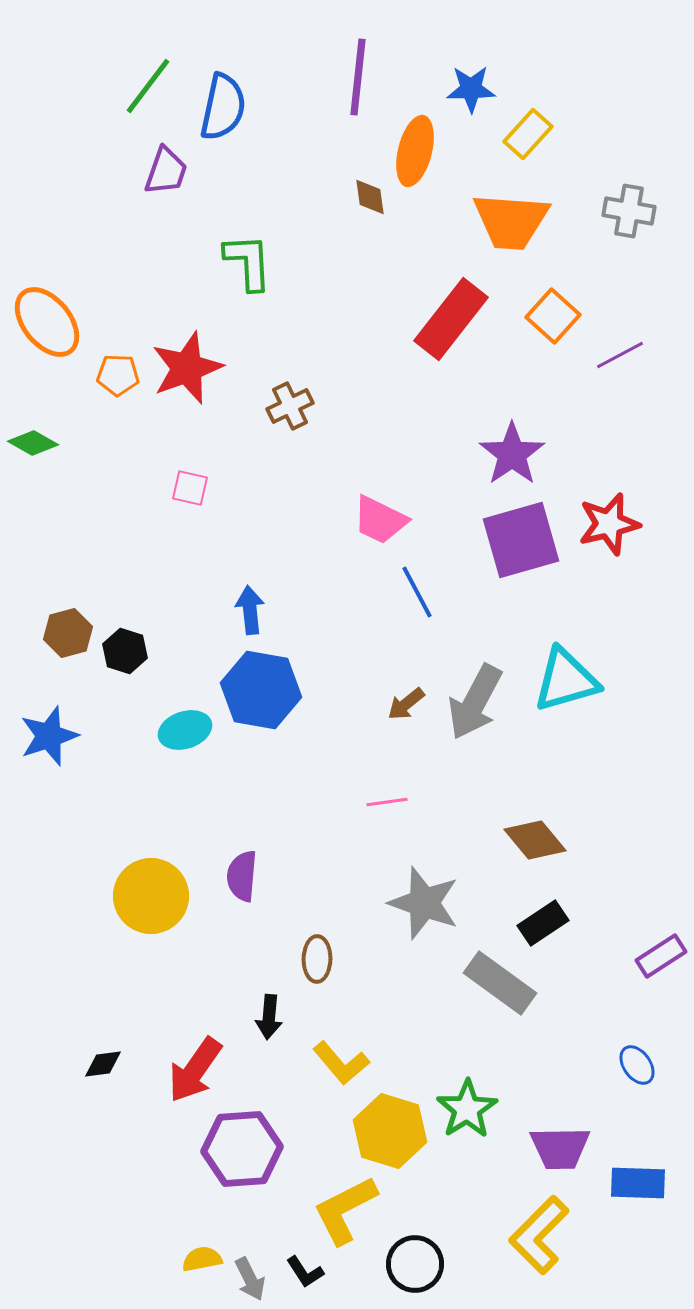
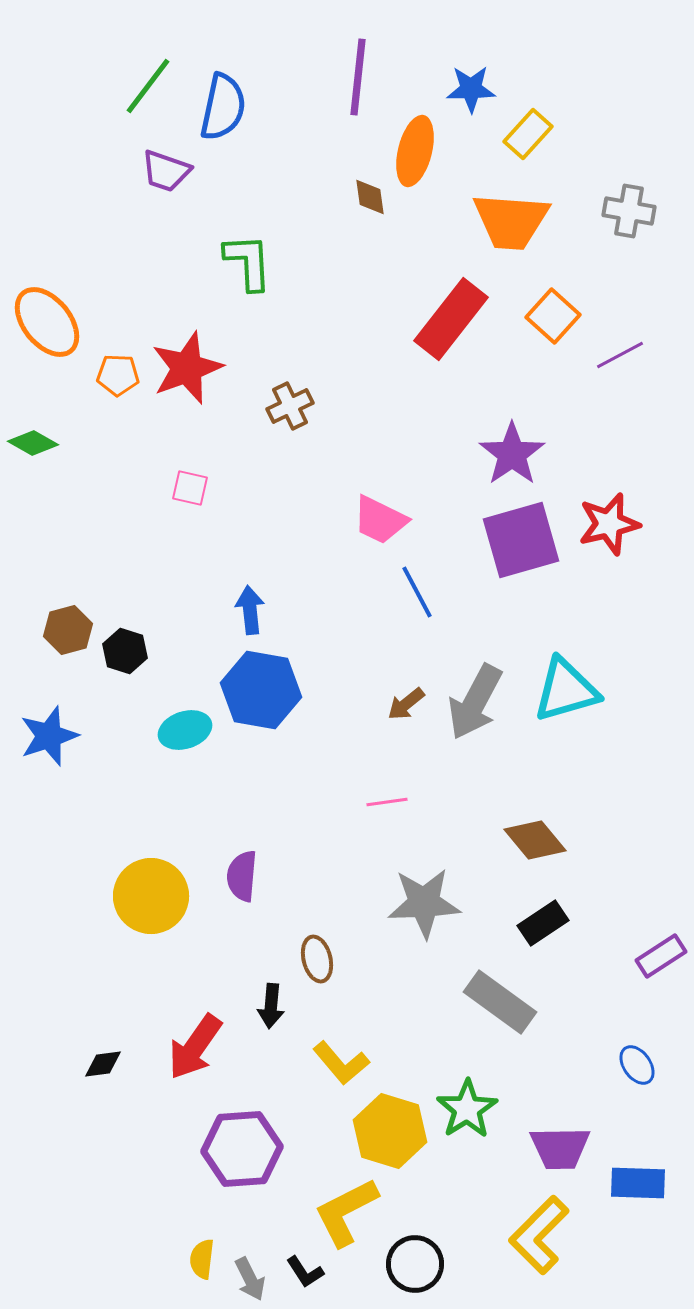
purple trapezoid at (166, 171): rotated 90 degrees clockwise
brown hexagon at (68, 633): moved 3 px up
cyan triangle at (566, 680): moved 10 px down
gray star at (424, 903): rotated 22 degrees counterclockwise
brown ellipse at (317, 959): rotated 15 degrees counterclockwise
gray rectangle at (500, 983): moved 19 px down
black arrow at (269, 1017): moved 2 px right, 11 px up
red arrow at (195, 1070): moved 23 px up
yellow L-shape at (345, 1210): moved 1 px right, 2 px down
yellow semicircle at (202, 1259): rotated 72 degrees counterclockwise
